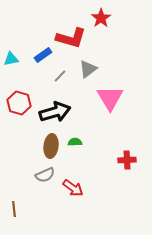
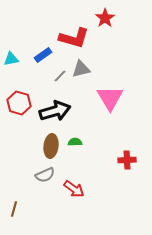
red star: moved 4 px right
red L-shape: moved 3 px right
gray triangle: moved 7 px left; rotated 24 degrees clockwise
black arrow: moved 1 px up
red arrow: moved 1 px right, 1 px down
brown line: rotated 21 degrees clockwise
